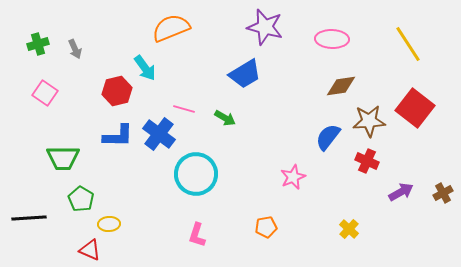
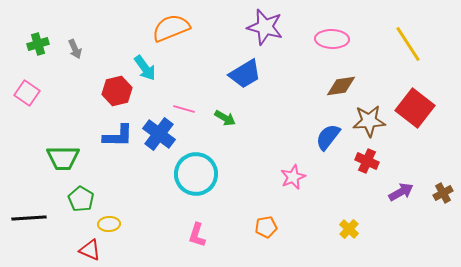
pink square: moved 18 px left
